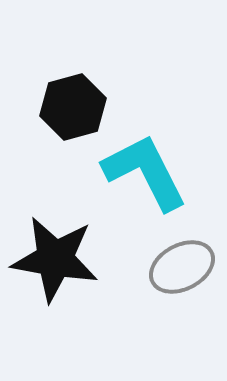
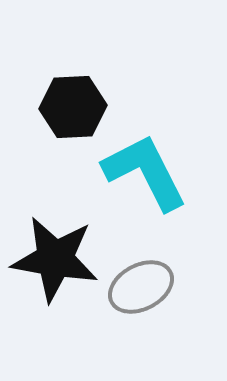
black hexagon: rotated 12 degrees clockwise
gray ellipse: moved 41 px left, 20 px down
